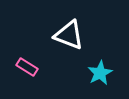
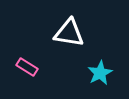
white triangle: moved 2 px up; rotated 12 degrees counterclockwise
